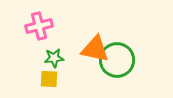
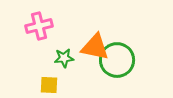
orange triangle: moved 2 px up
green star: moved 10 px right
yellow square: moved 6 px down
